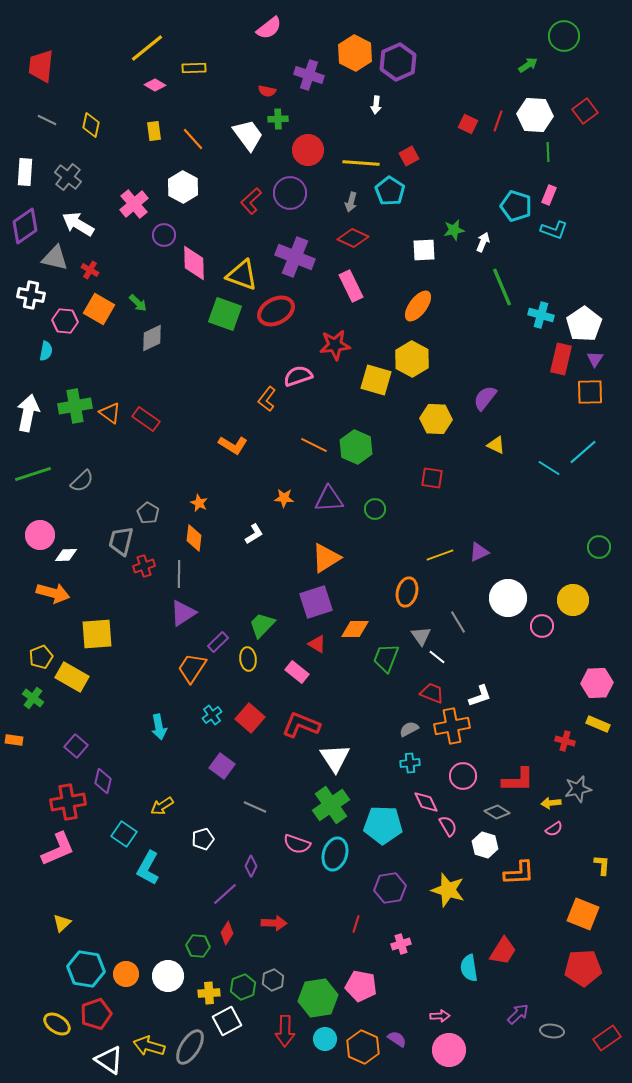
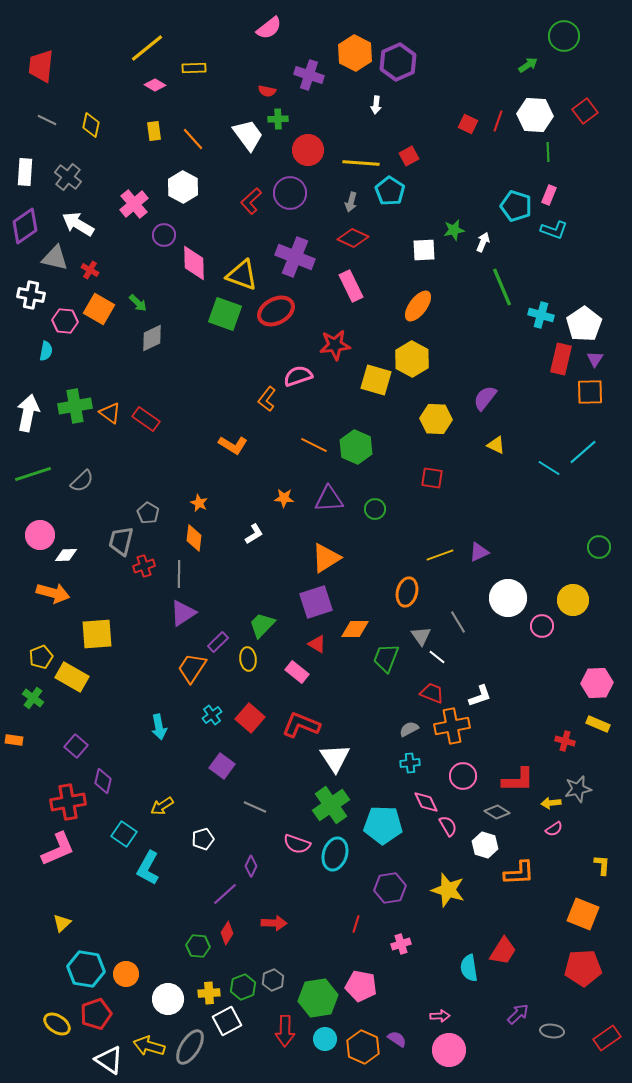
white circle at (168, 976): moved 23 px down
